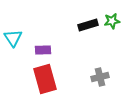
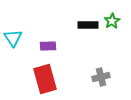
green star: rotated 21 degrees counterclockwise
black rectangle: rotated 18 degrees clockwise
purple rectangle: moved 5 px right, 4 px up
gray cross: moved 1 px right
